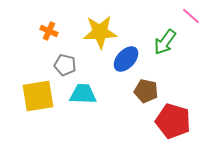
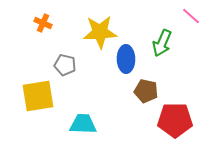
orange cross: moved 6 px left, 8 px up
green arrow: moved 3 px left, 1 px down; rotated 12 degrees counterclockwise
blue ellipse: rotated 44 degrees counterclockwise
cyan trapezoid: moved 30 px down
red pentagon: moved 2 px right, 1 px up; rotated 16 degrees counterclockwise
